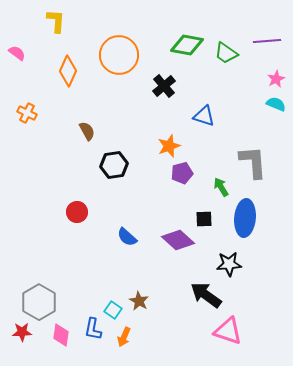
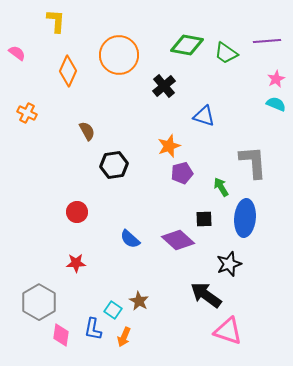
blue semicircle: moved 3 px right, 2 px down
black star: rotated 15 degrees counterclockwise
red star: moved 54 px right, 69 px up
